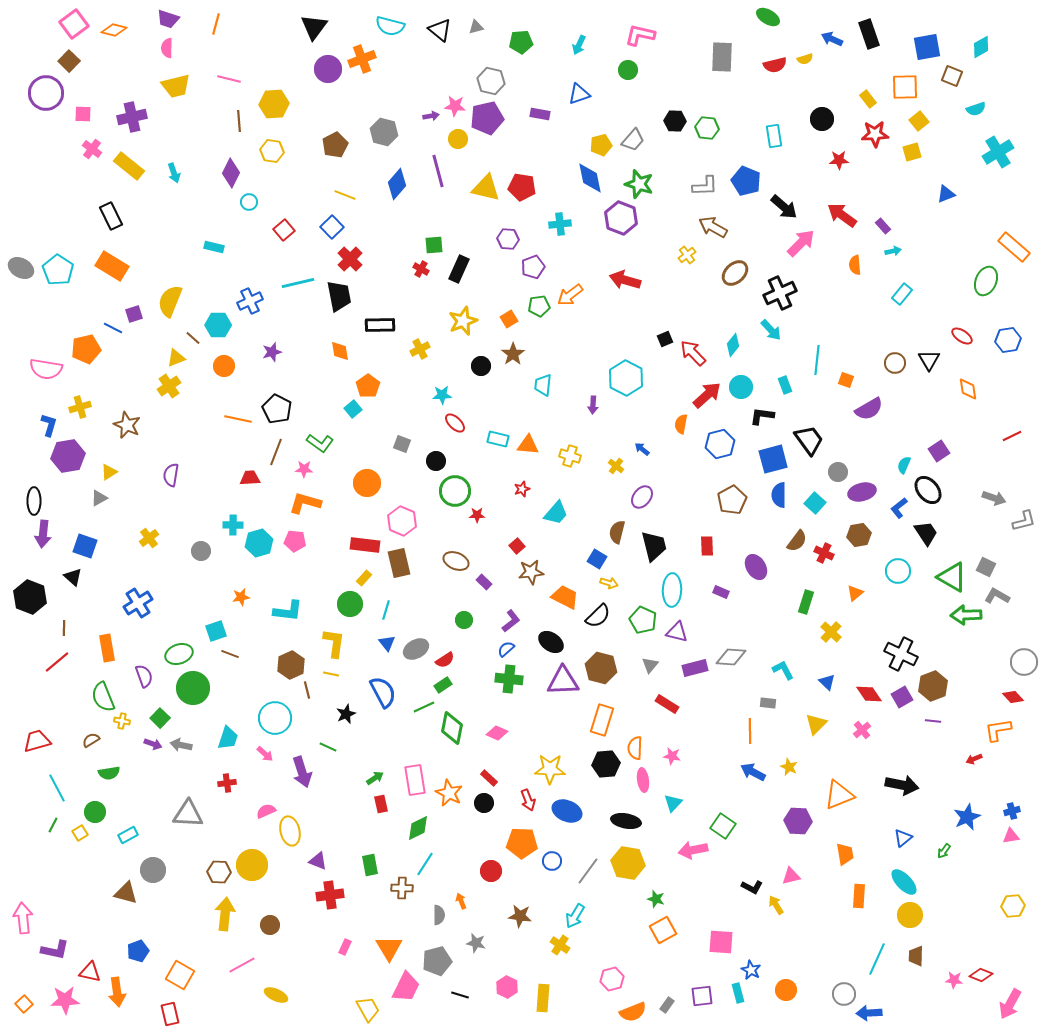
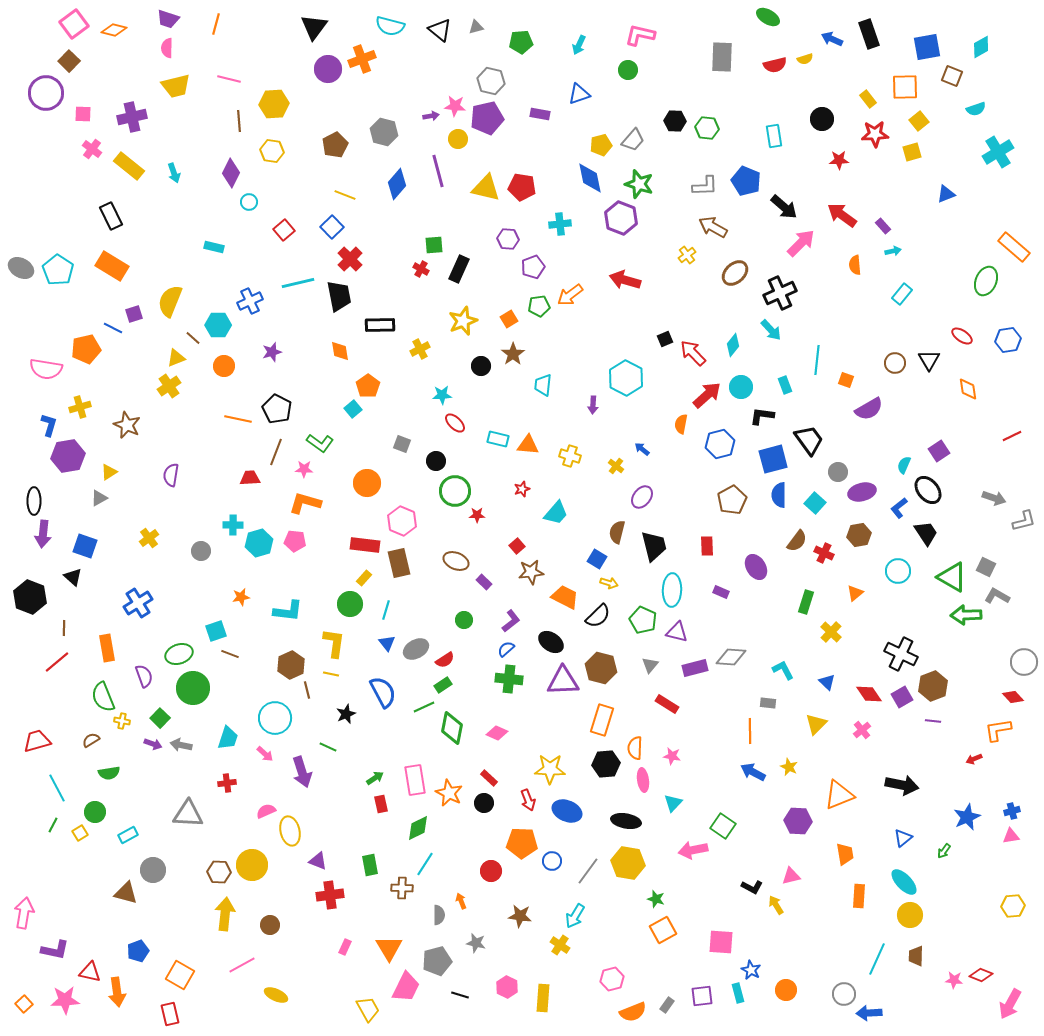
pink arrow at (23, 918): moved 1 px right, 5 px up; rotated 16 degrees clockwise
